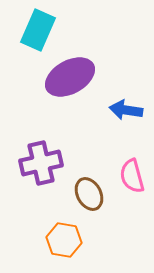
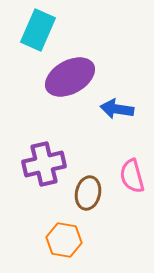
blue arrow: moved 9 px left, 1 px up
purple cross: moved 3 px right, 1 px down
brown ellipse: moved 1 px left, 1 px up; rotated 40 degrees clockwise
